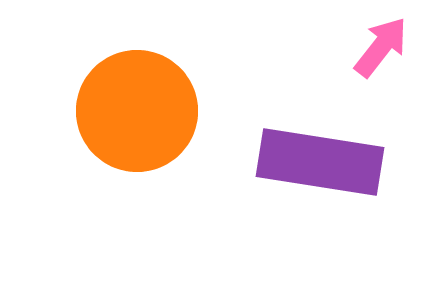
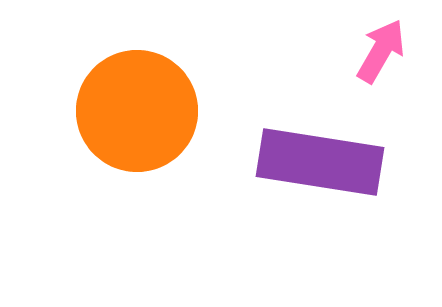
pink arrow: moved 4 px down; rotated 8 degrees counterclockwise
